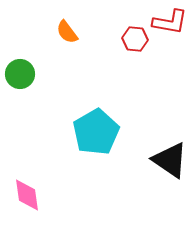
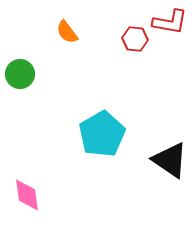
cyan pentagon: moved 6 px right, 2 px down
